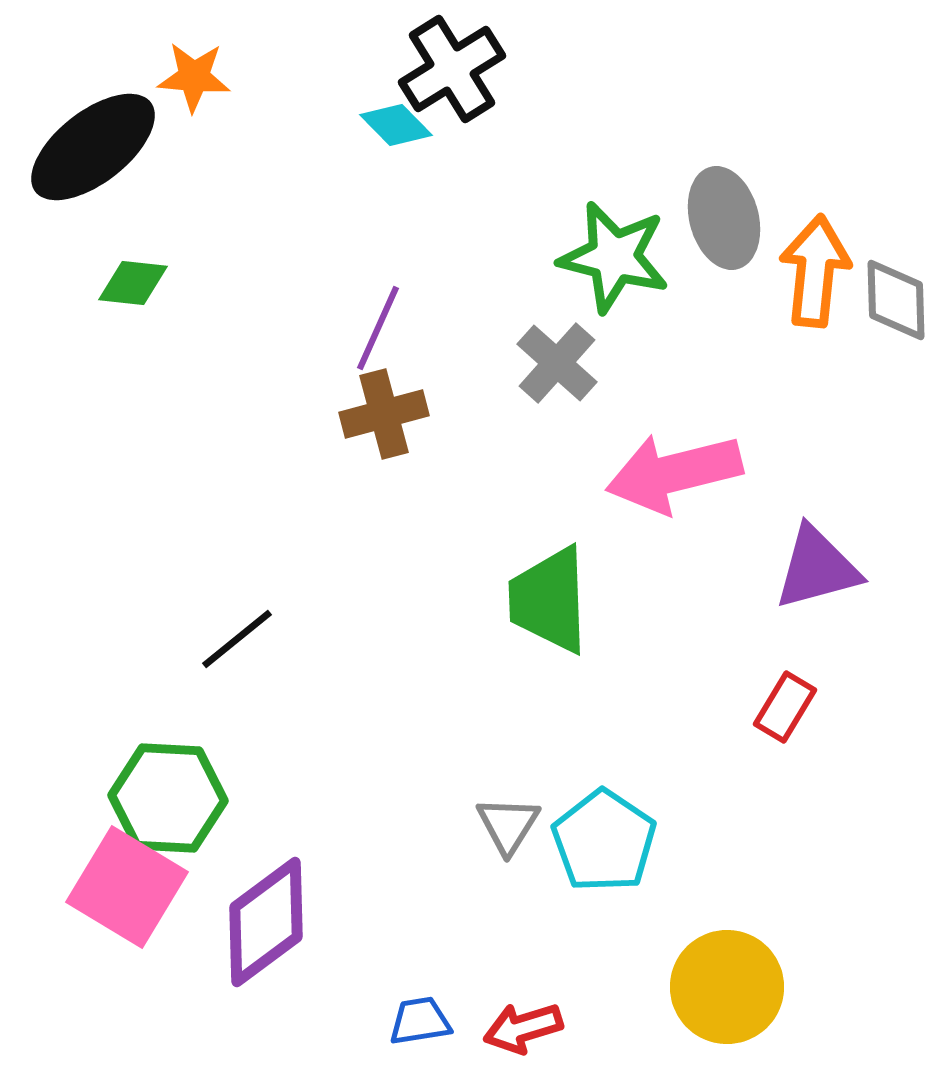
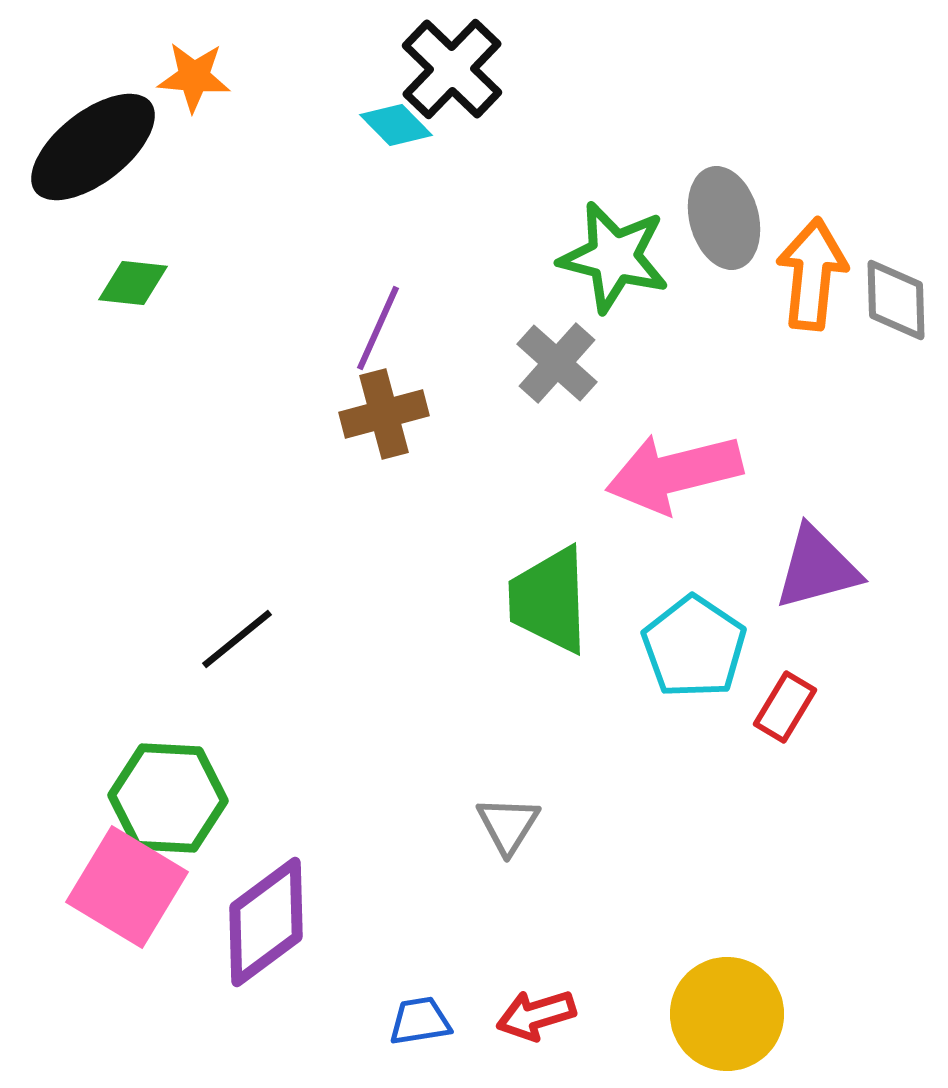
black cross: rotated 14 degrees counterclockwise
orange arrow: moved 3 px left, 3 px down
cyan pentagon: moved 90 px right, 194 px up
yellow circle: moved 27 px down
red arrow: moved 13 px right, 13 px up
